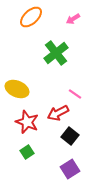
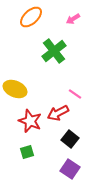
green cross: moved 2 px left, 2 px up
yellow ellipse: moved 2 px left
red star: moved 3 px right, 1 px up
black square: moved 3 px down
green square: rotated 16 degrees clockwise
purple square: rotated 24 degrees counterclockwise
